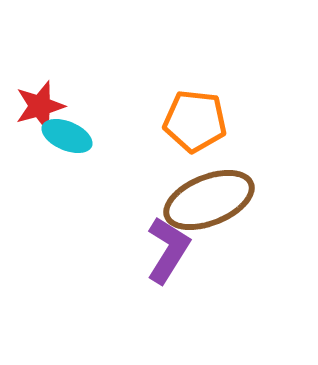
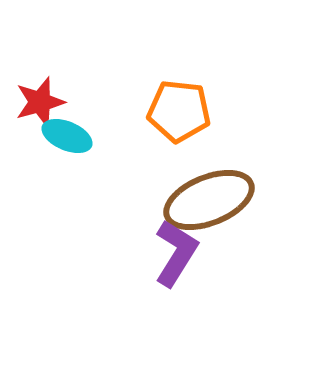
red star: moved 4 px up
orange pentagon: moved 16 px left, 10 px up
purple L-shape: moved 8 px right, 3 px down
